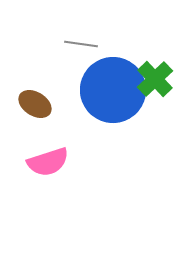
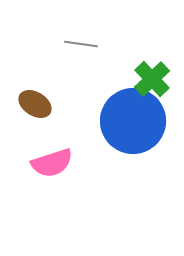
green cross: moved 3 px left
blue circle: moved 20 px right, 31 px down
pink semicircle: moved 4 px right, 1 px down
